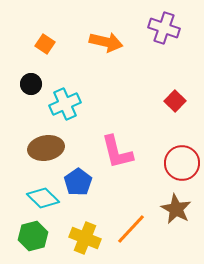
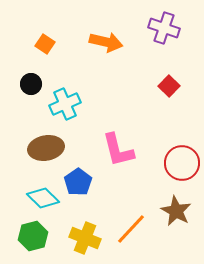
red square: moved 6 px left, 15 px up
pink L-shape: moved 1 px right, 2 px up
brown star: moved 2 px down
